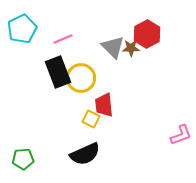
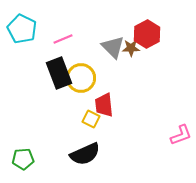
cyan pentagon: rotated 20 degrees counterclockwise
black rectangle: moved 1 px right, 1 px down
